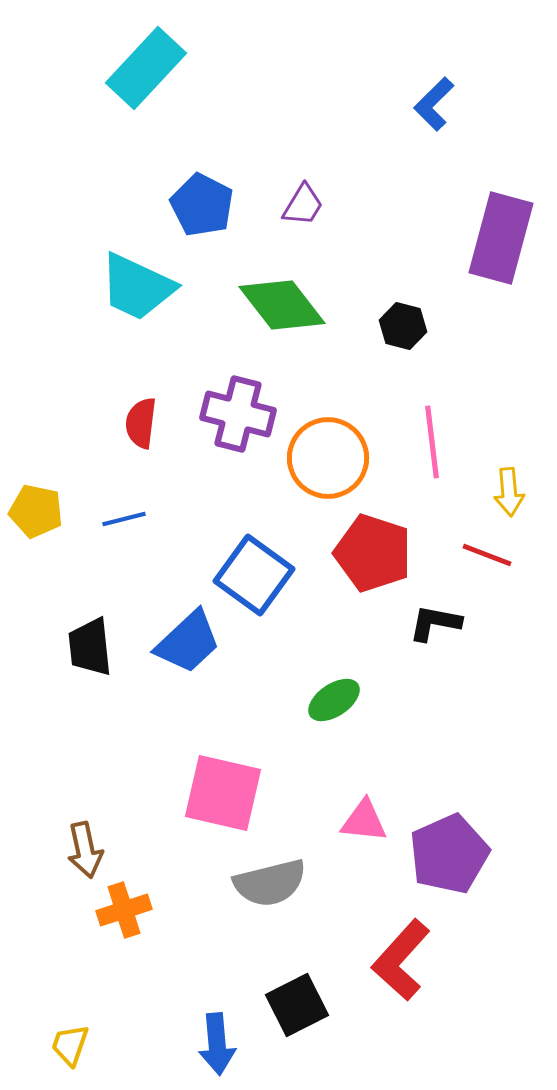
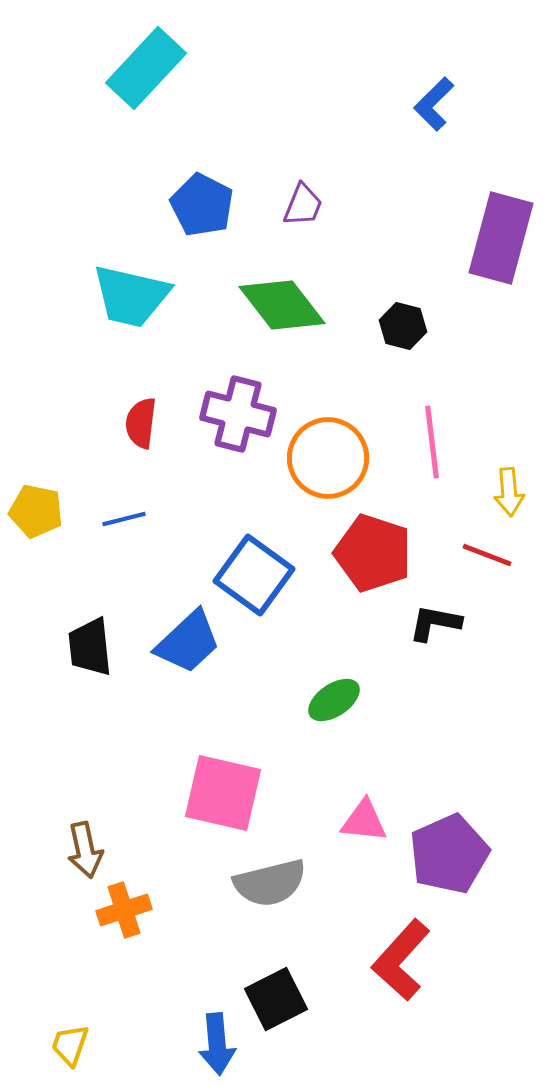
purple trapezoid: rotated 9 degrees counterclockwise
cyan trapezoid: moved 6 px left, 9 px down; rotated 12 degrees counterclockwise
black square: moved 21 px left, 6 px up
